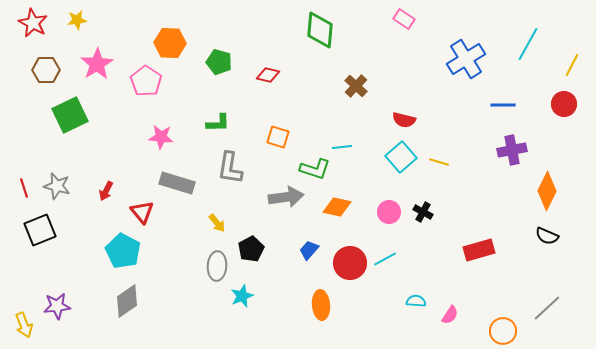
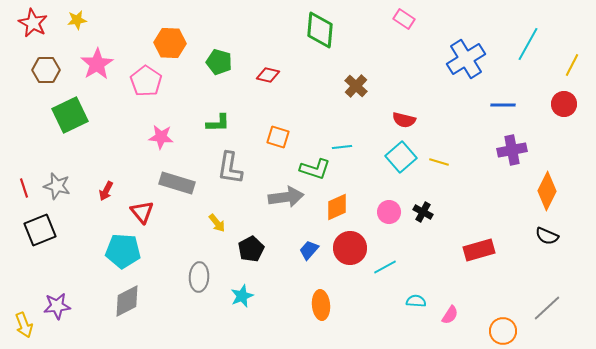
orange diamond at (337, 207): rotated 36 degrees counterclockwise
cyan pentagon at (123, 251): rotated 24 degrees counterclockwise
cyan line at (385, 259): moved 8 px down
red circle at (350, 263): moved 15 px up
gray ellipse at (217, 266): moved 18 px left, 11 px down
gray diamond at (127, 301): rotated 8 degrees clockwise
